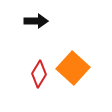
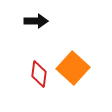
red diamond: rotated 24 degrees counterclockwise
